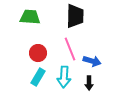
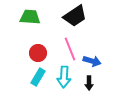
black trapezoid: rotated 55 degrees clockwise
